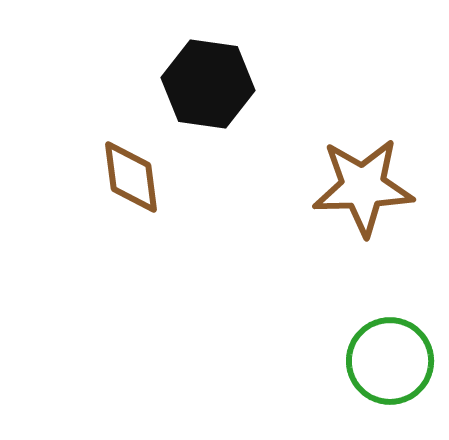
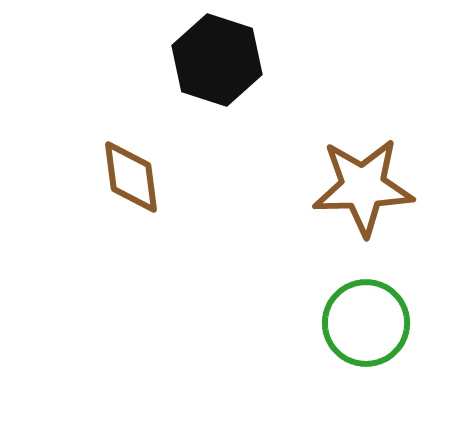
black hexagon: moved 9 px right, 24 px up; rotated 10 degrees clockwise
green circle: moved 24 px left, 38 px up
